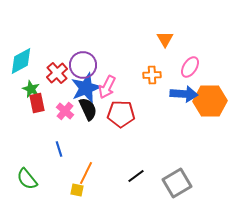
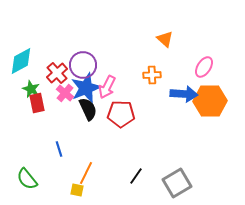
orange triangle: rotated 18 degrees counterclockwise
pink ellipse: moved 14 px right
pink cross: moved 18 px up
black line: rotated 18 degrees counterclockwise
